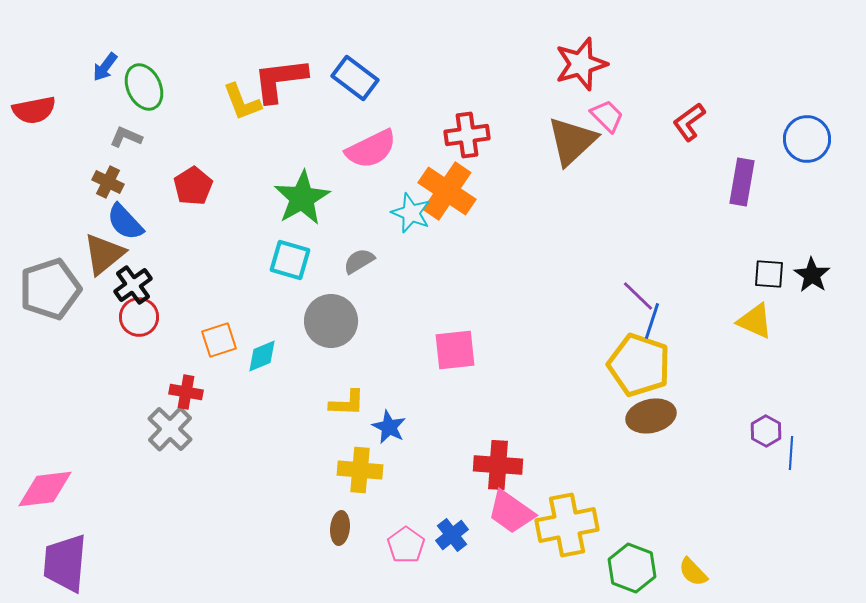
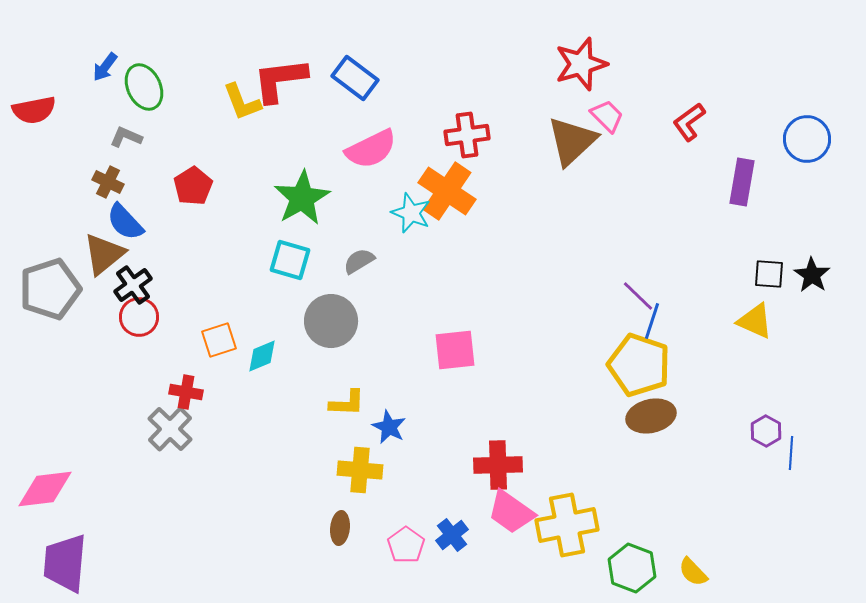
red cross at (498, 465): rotated 6 degrees counterclockwise
